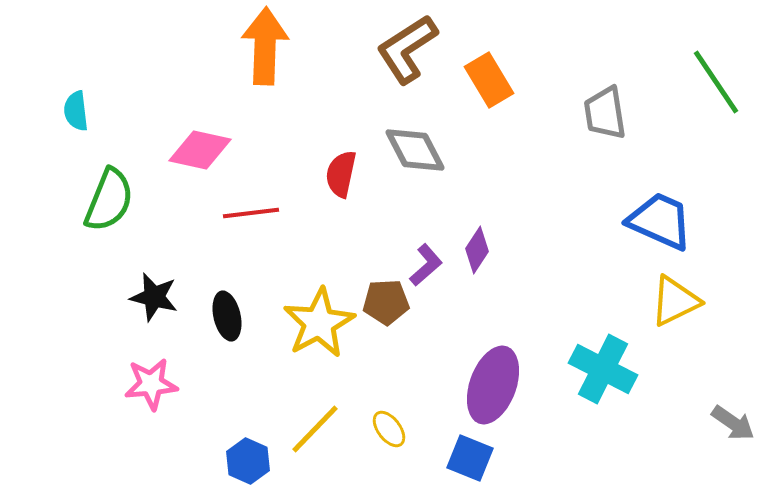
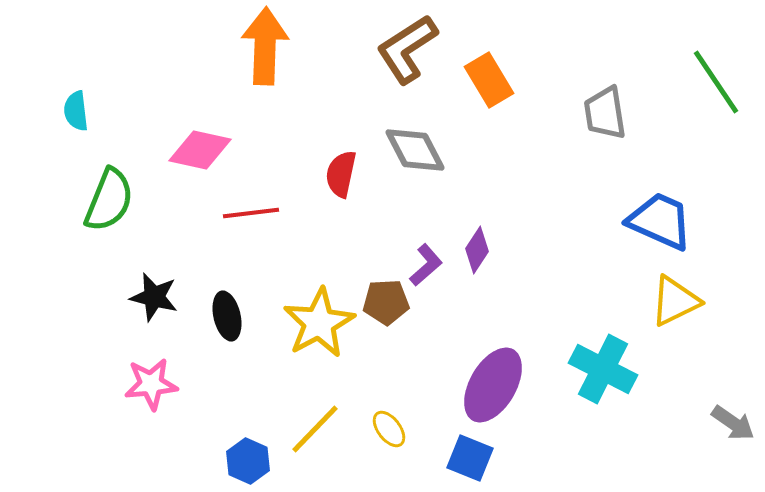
purple ellipse: rotated 10 degrees clockwise
